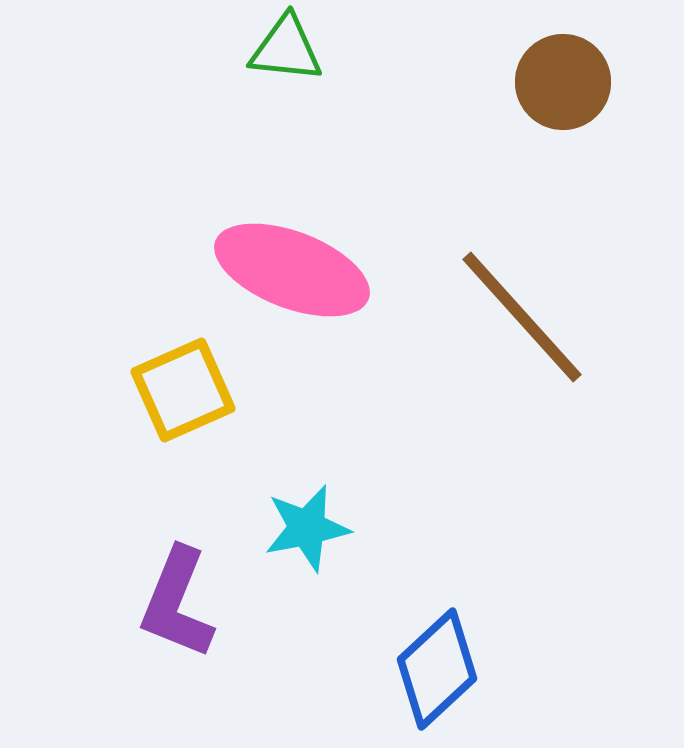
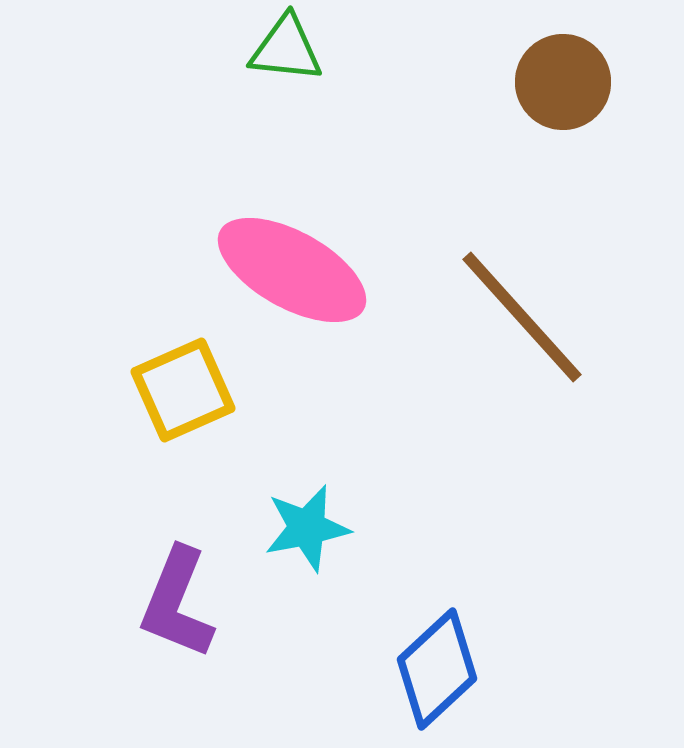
pink ellipse: rotated 8 degrees clockwise
